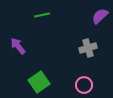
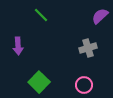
green line: moved 1 px left; rotated 56 degrees clockwise
purple arrow: rotated 144 degrees counterclockwise
green square: rotated 10 degrees counterclockwise
